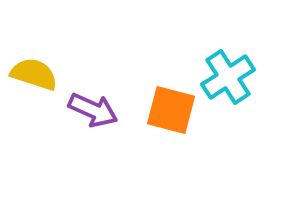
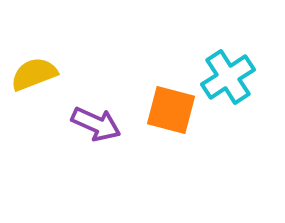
yellow semicircle: rotated 39 degrees counterclockwise
purple arrow: moved 3 px right, 14 px down
